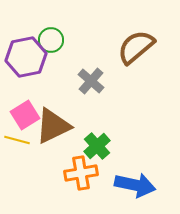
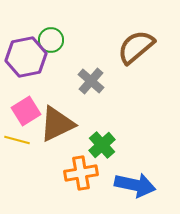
pink square: moved 1 px right, 4 px up
brown triangle: moved 4 px right, 2 px up
green cross: moved 5 px right, 1 px up
